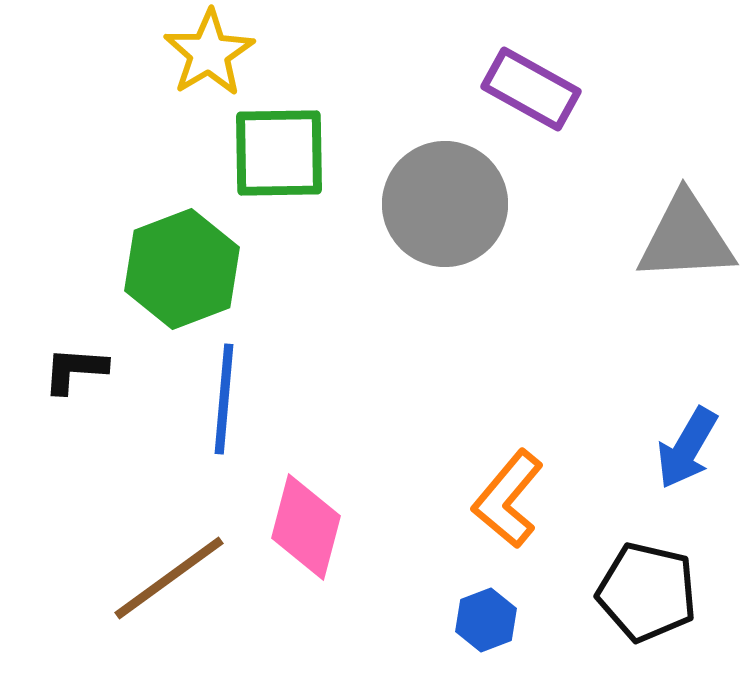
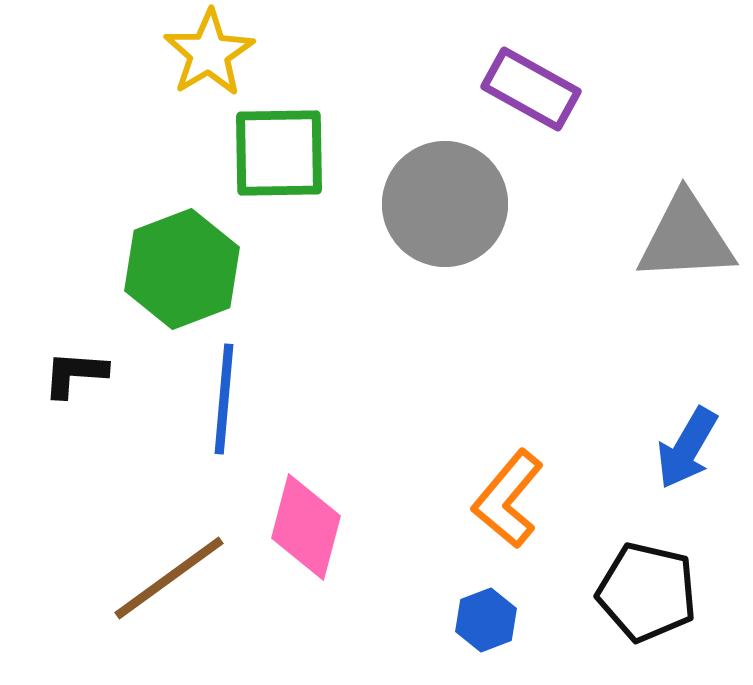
black L-shape: moved 4 px down
